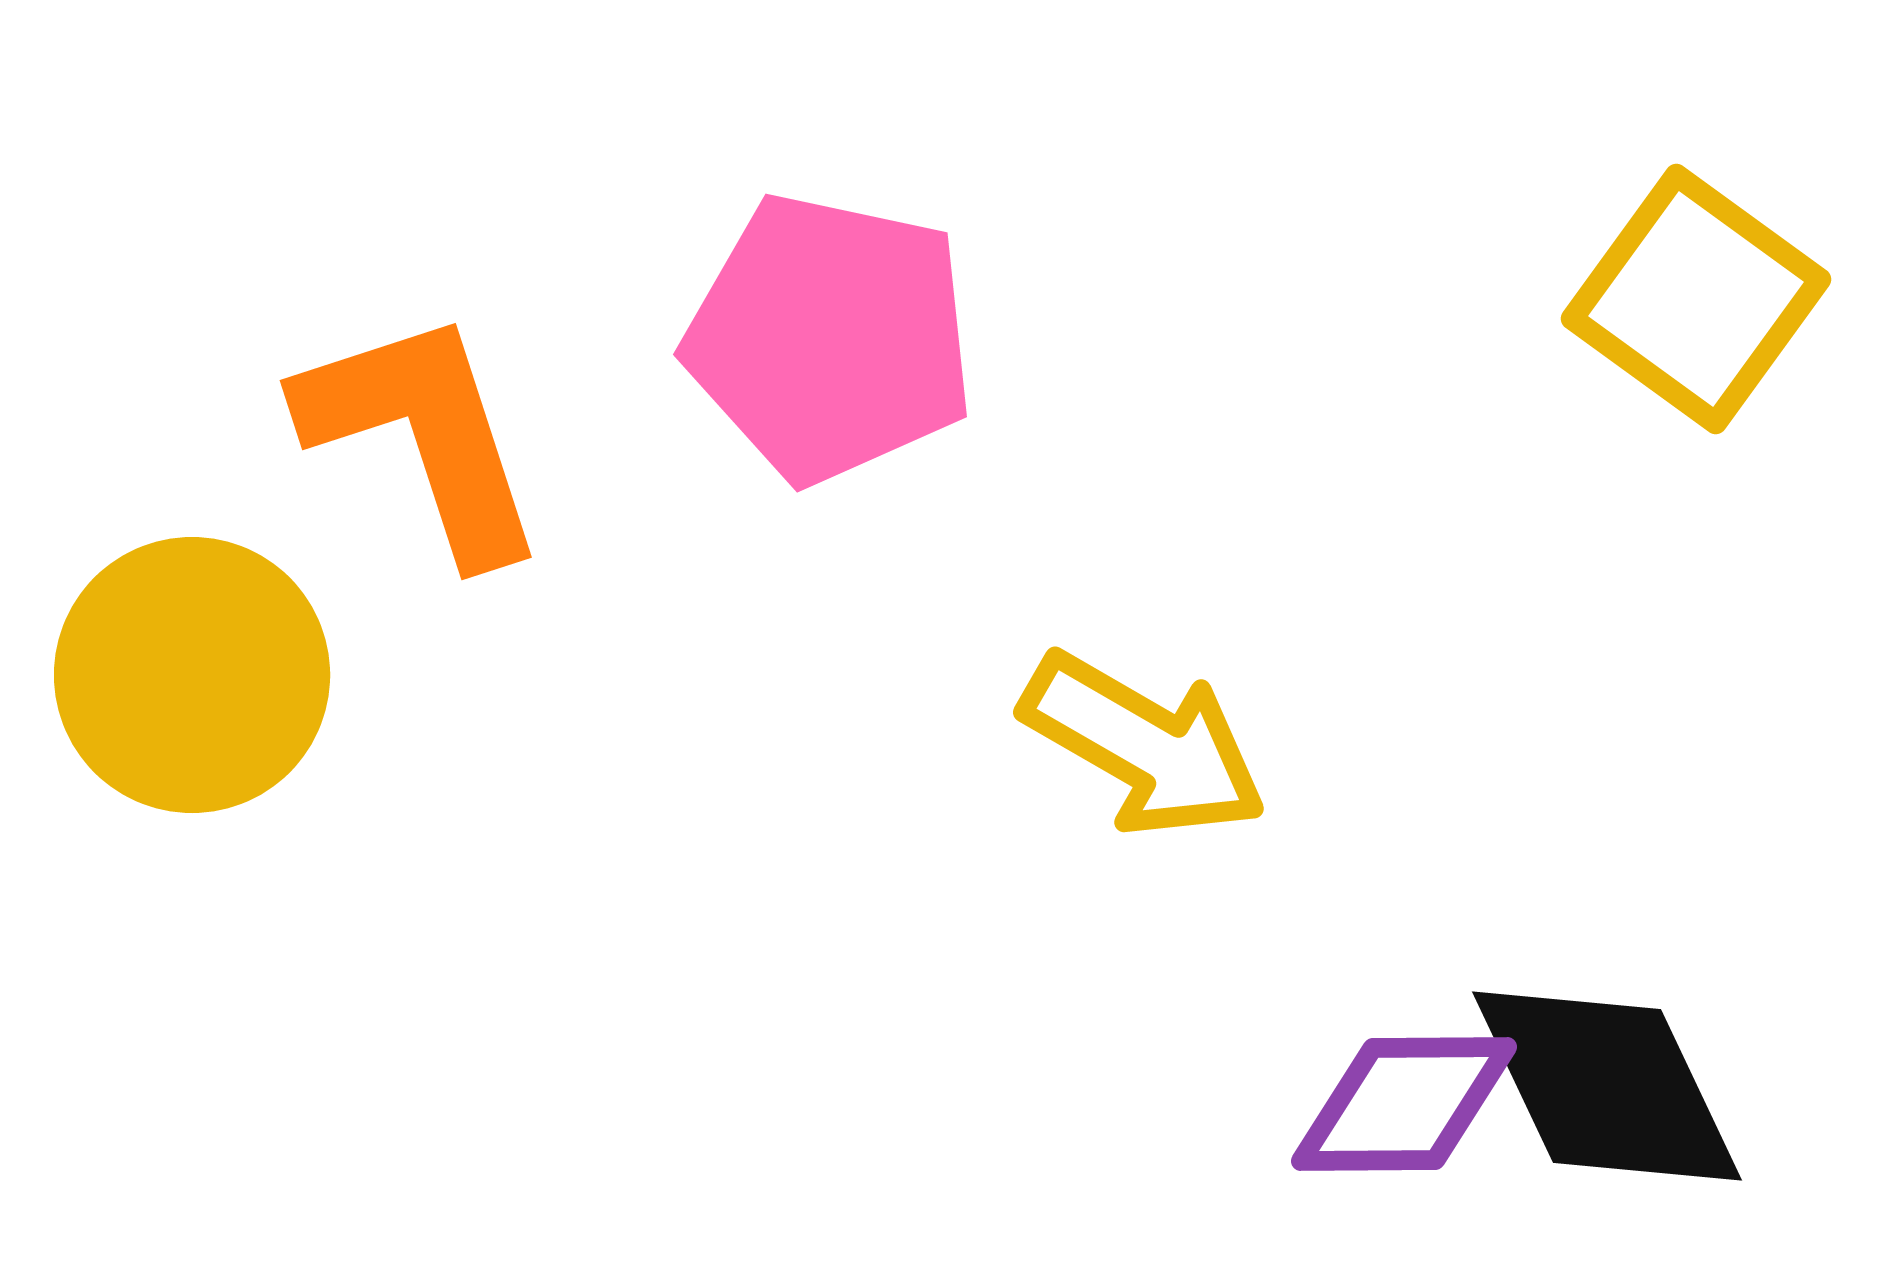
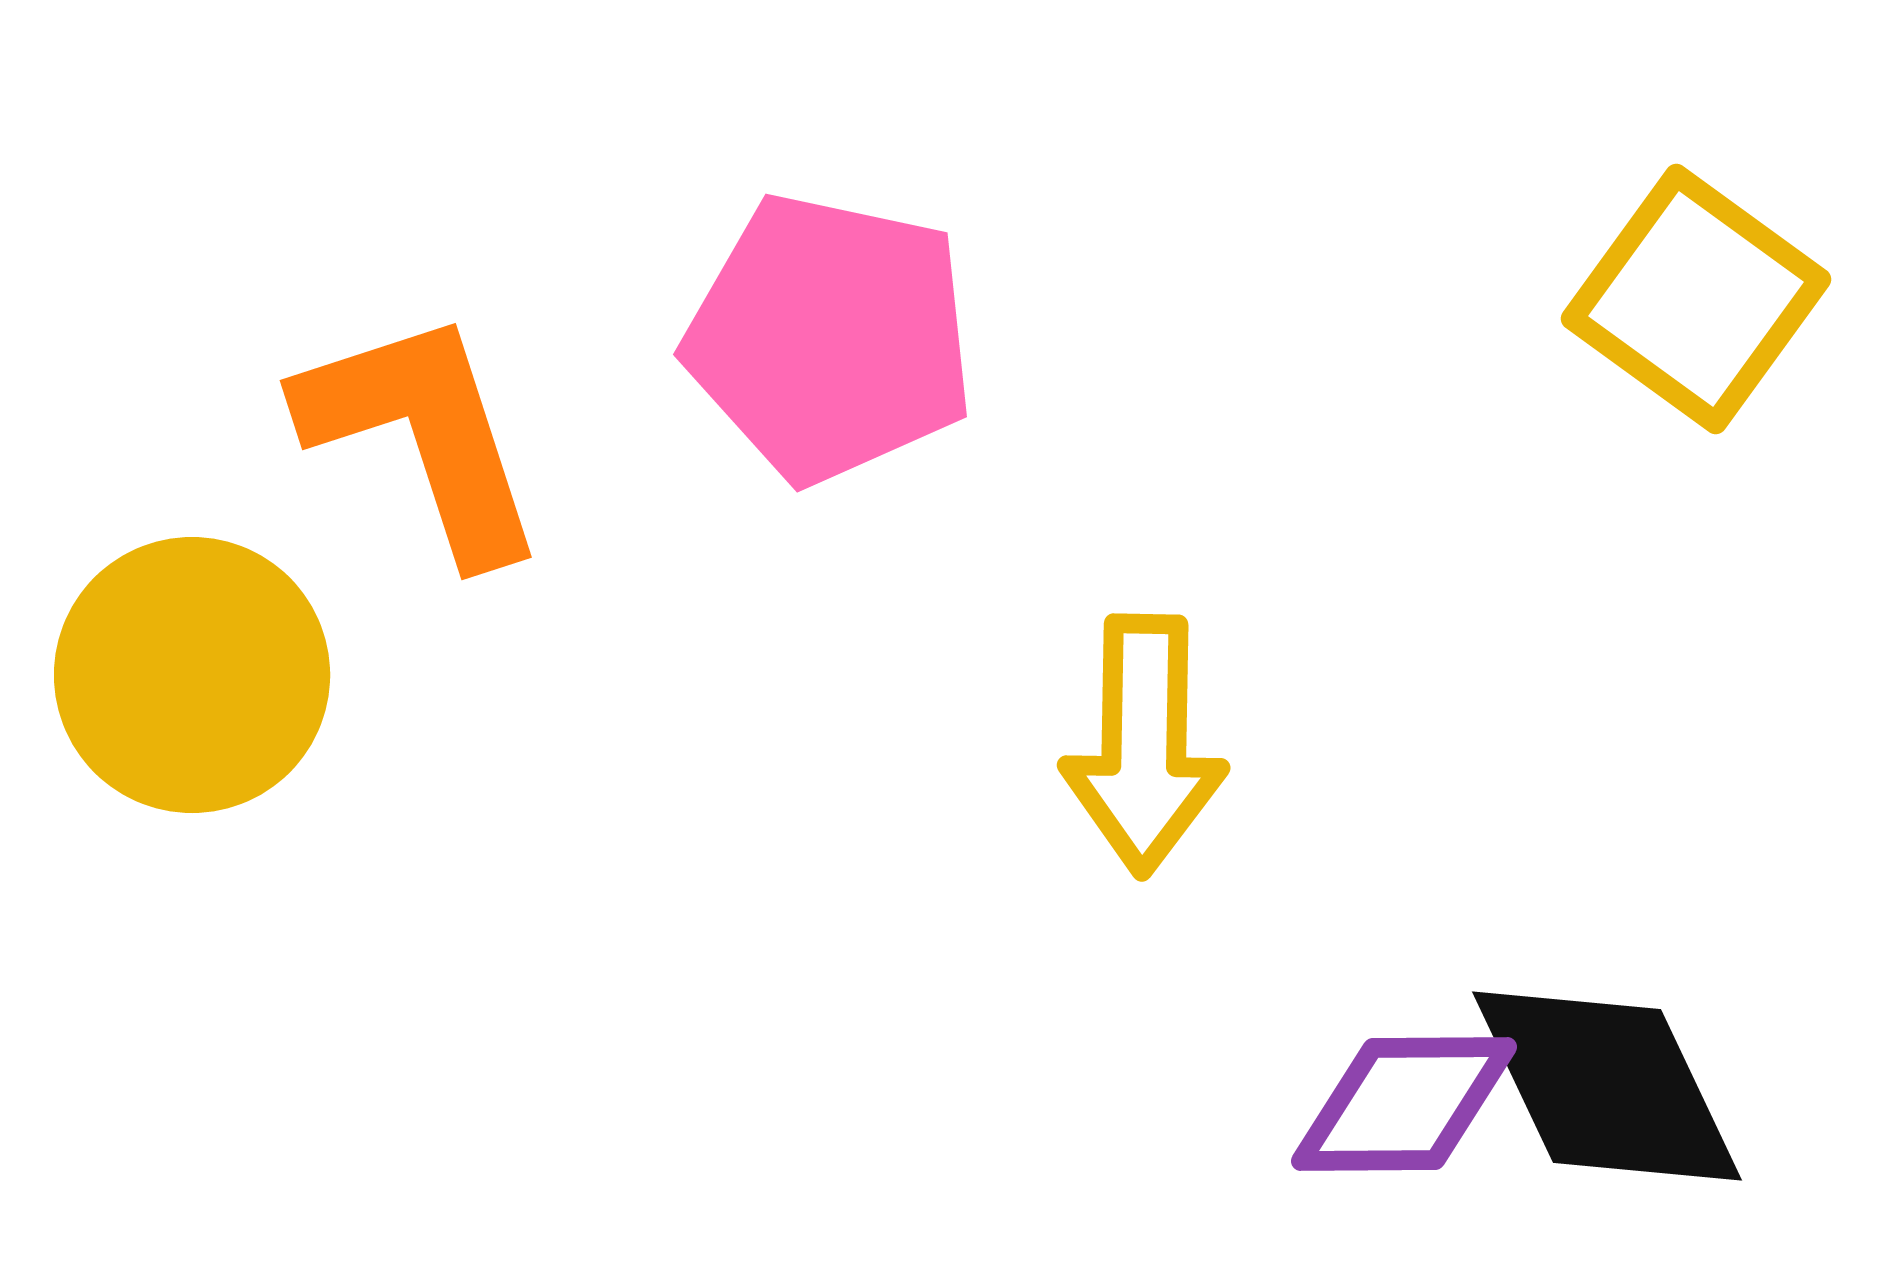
yellow arrow: rotated 61 degrees clockwise
